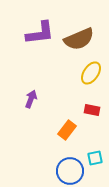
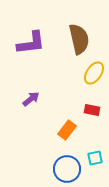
purple L-shape: moved 9 px left, 10 px down
brown semicircle: rotated 80 degrees counterclockwise
yellow ellipse: moved 3 px right
purple arrow: rotated 30 degrees clockwise
blue circle: moved 3 px left, 2 px up
